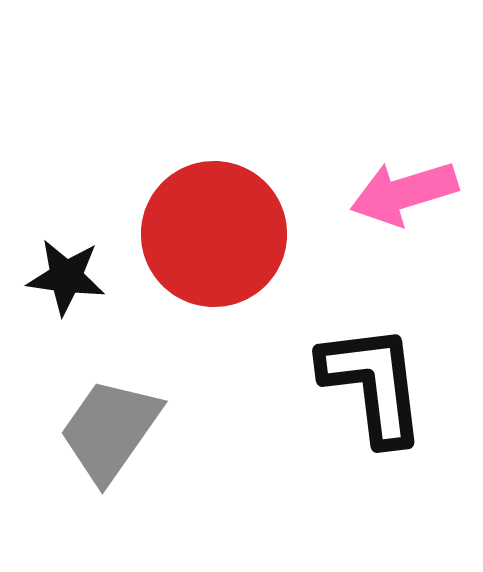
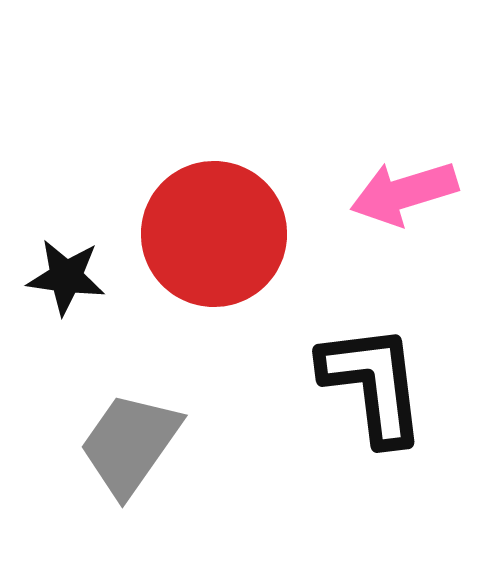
gray trapezoid: moved 20 px right, 14 px down
